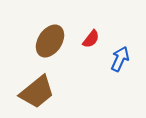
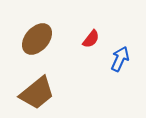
brown ellipse: moved 13 px left, 2 px up; rotated 8 degrees clockwise
brown trapezoid: moved 1 px down
